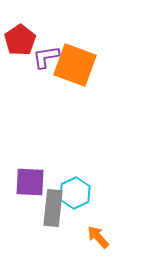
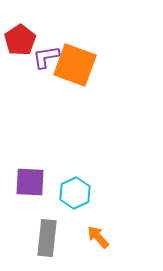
gray rectangle: moved 6 px left, 30 px down
